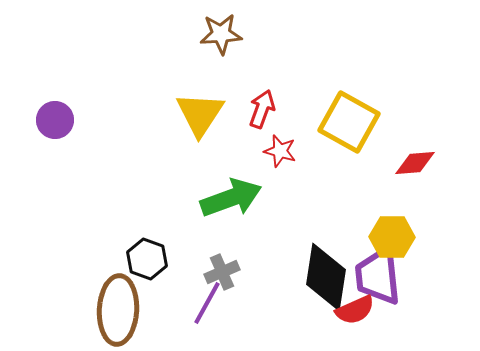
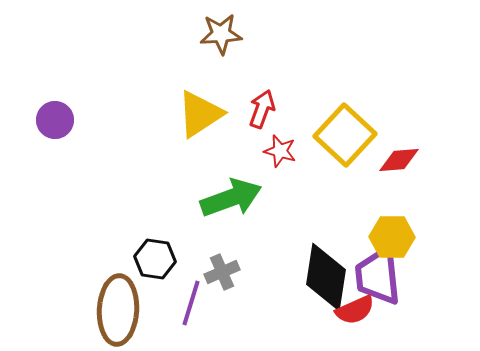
yellow triangle: rotated 24 degrees clockwise
yellow square: moved 4 px left, 13 px down; rotated 14 degrees clockwise
red diamond: moved 16 px left, 3 px up
black hexagon: moved 8 px right; rotated 12 degrees counterclockwise
purple line: moved 16 px left; rotated 12 degrees counterclockwise
